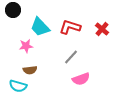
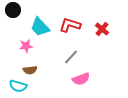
red L-shape: moved 2 px up
